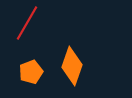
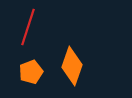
red line: moved 1 px right, 4 px down; rotated 12 degrees counterclockwise
